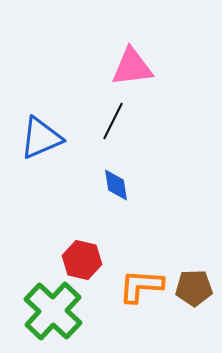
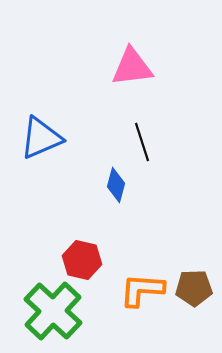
black line: moved 29 px right, 21 px down; rotated 45 degrees counterclockwise
blue diamond: rotated 24 degrees clockwise
orange L-shape: moved 1 px right, 4 px down
